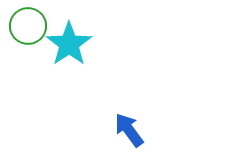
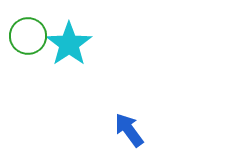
green circle: moved 10 px down
